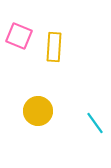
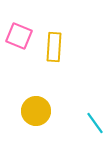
yellow circle: moved 2 px left
